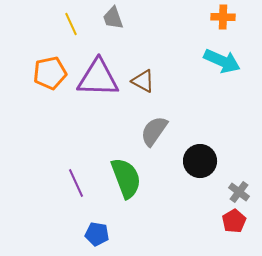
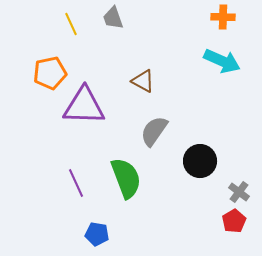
purple triangle: moved 14 px left, 28 px down
